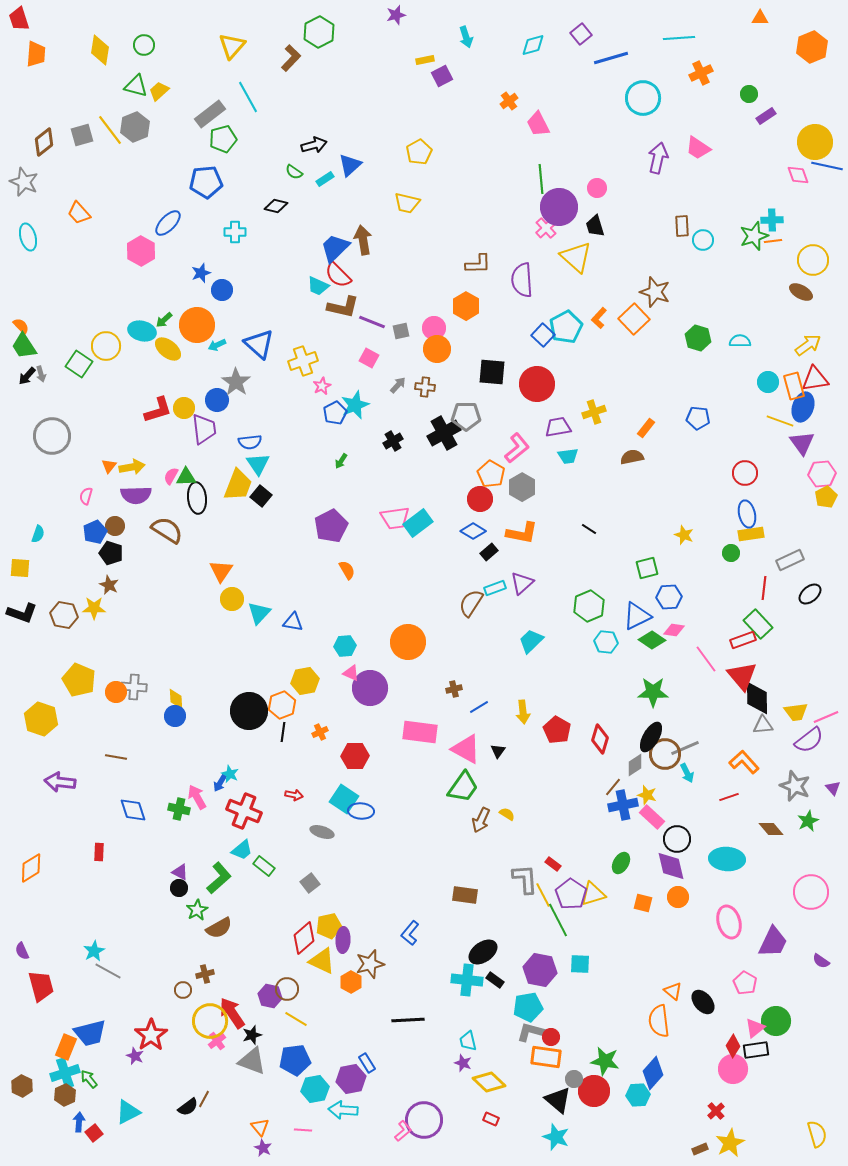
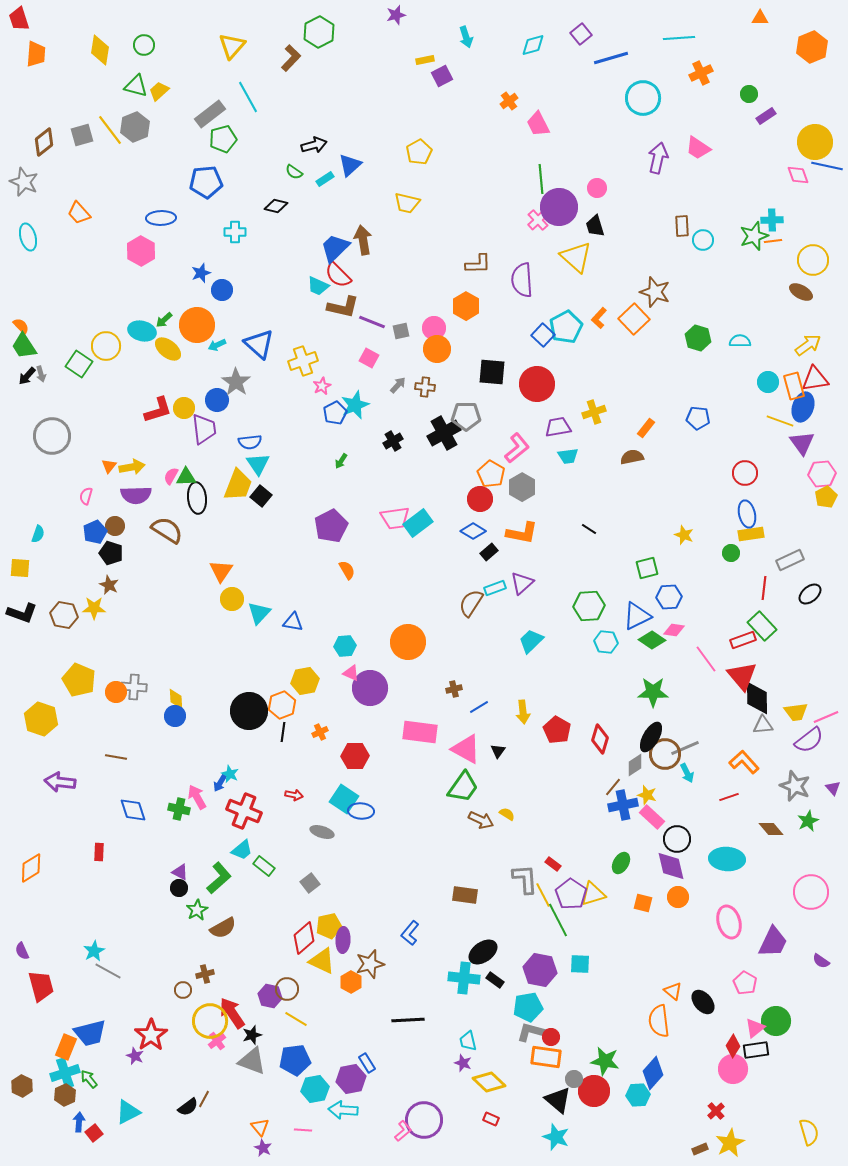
blue ellipse at (168, 223): moved 7 px left, 5 px up; rotated 44 degrees clockwise
pink cross at (546, 228): moved 8 px left, 8 px up
green hexagon at (589, 606): rotated 20 degrees clockwise
green rectangle at (758, 624): moved 4 px right, 2 px down
brown arrow at (481, 820): rotated 90 degrees counterclockwise
brown semicircle at (219, 928): moved 4 px right
cyan cross at (467, 980): moved 3 px left, 2 px up
yellow semicircle at (817, 1134): moved 8 px left, 2 px up
